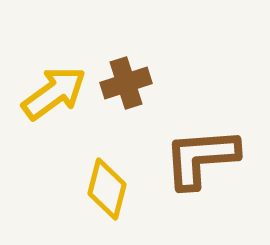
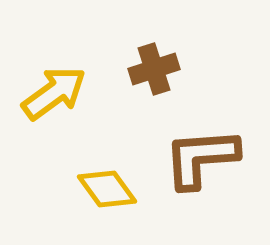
brown cross: moved 28 px right, 14 px up
yellow diamond: rotated 50 degrees counterclockwise
